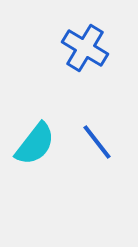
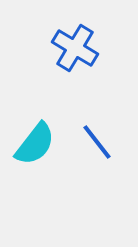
blue cross: moved 10 px left
